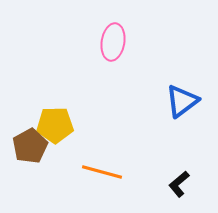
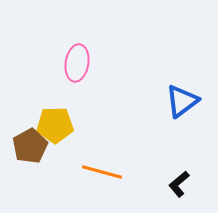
pink ellipse: moved 36 px left, 21 px down
